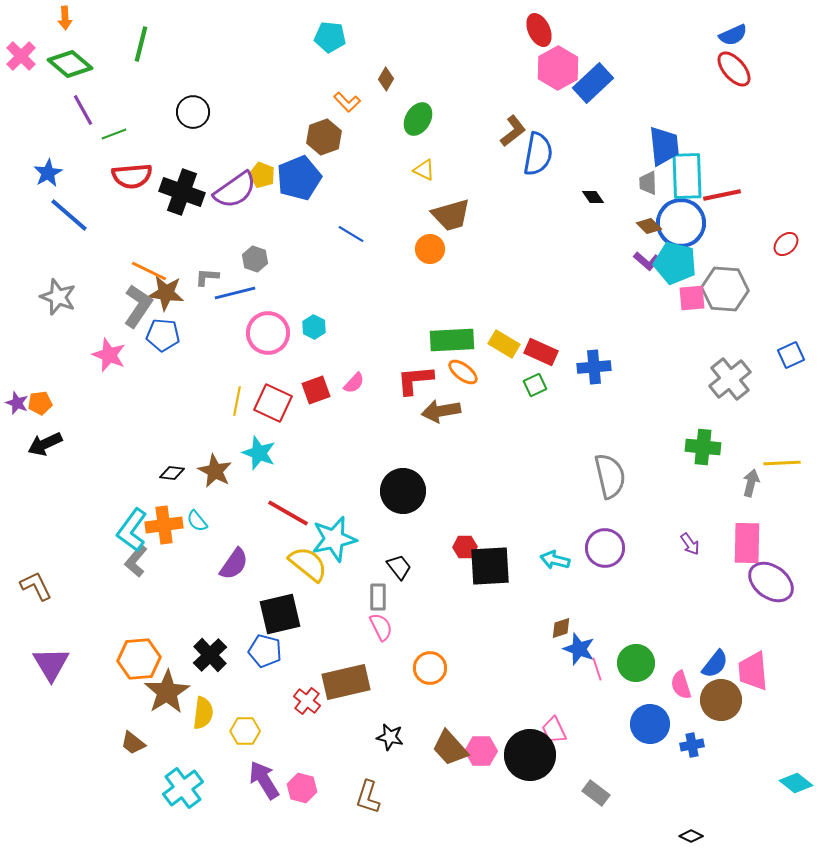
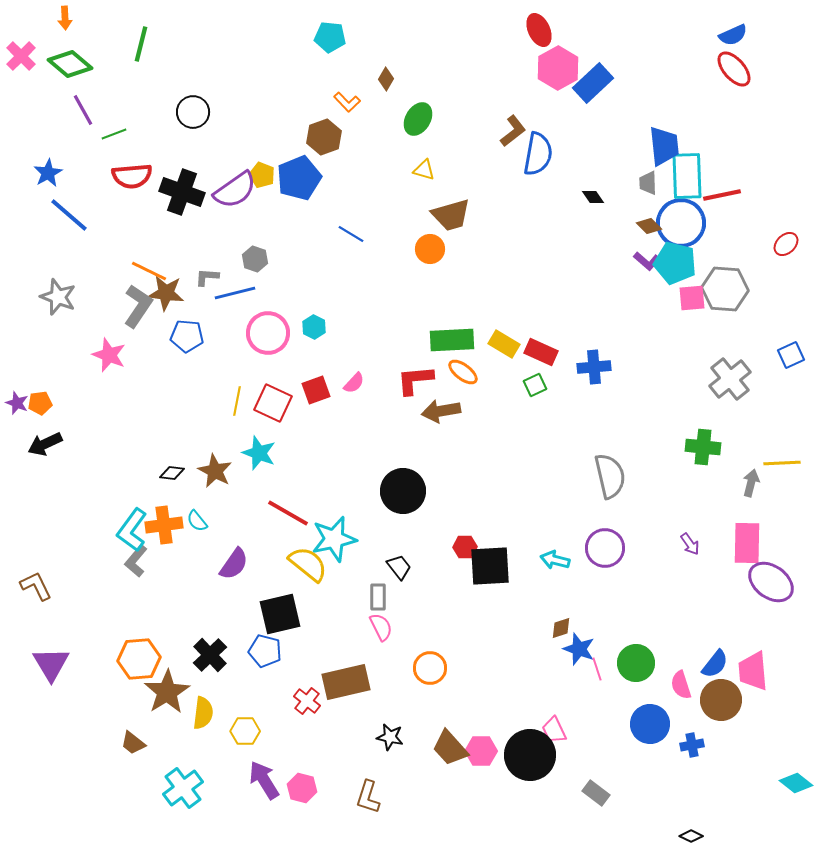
yellow triangle at (424, 170): rotated 10 degrees counterclockwise
blue pentagon at (163, 335): moved 24 px right, 1 px down
